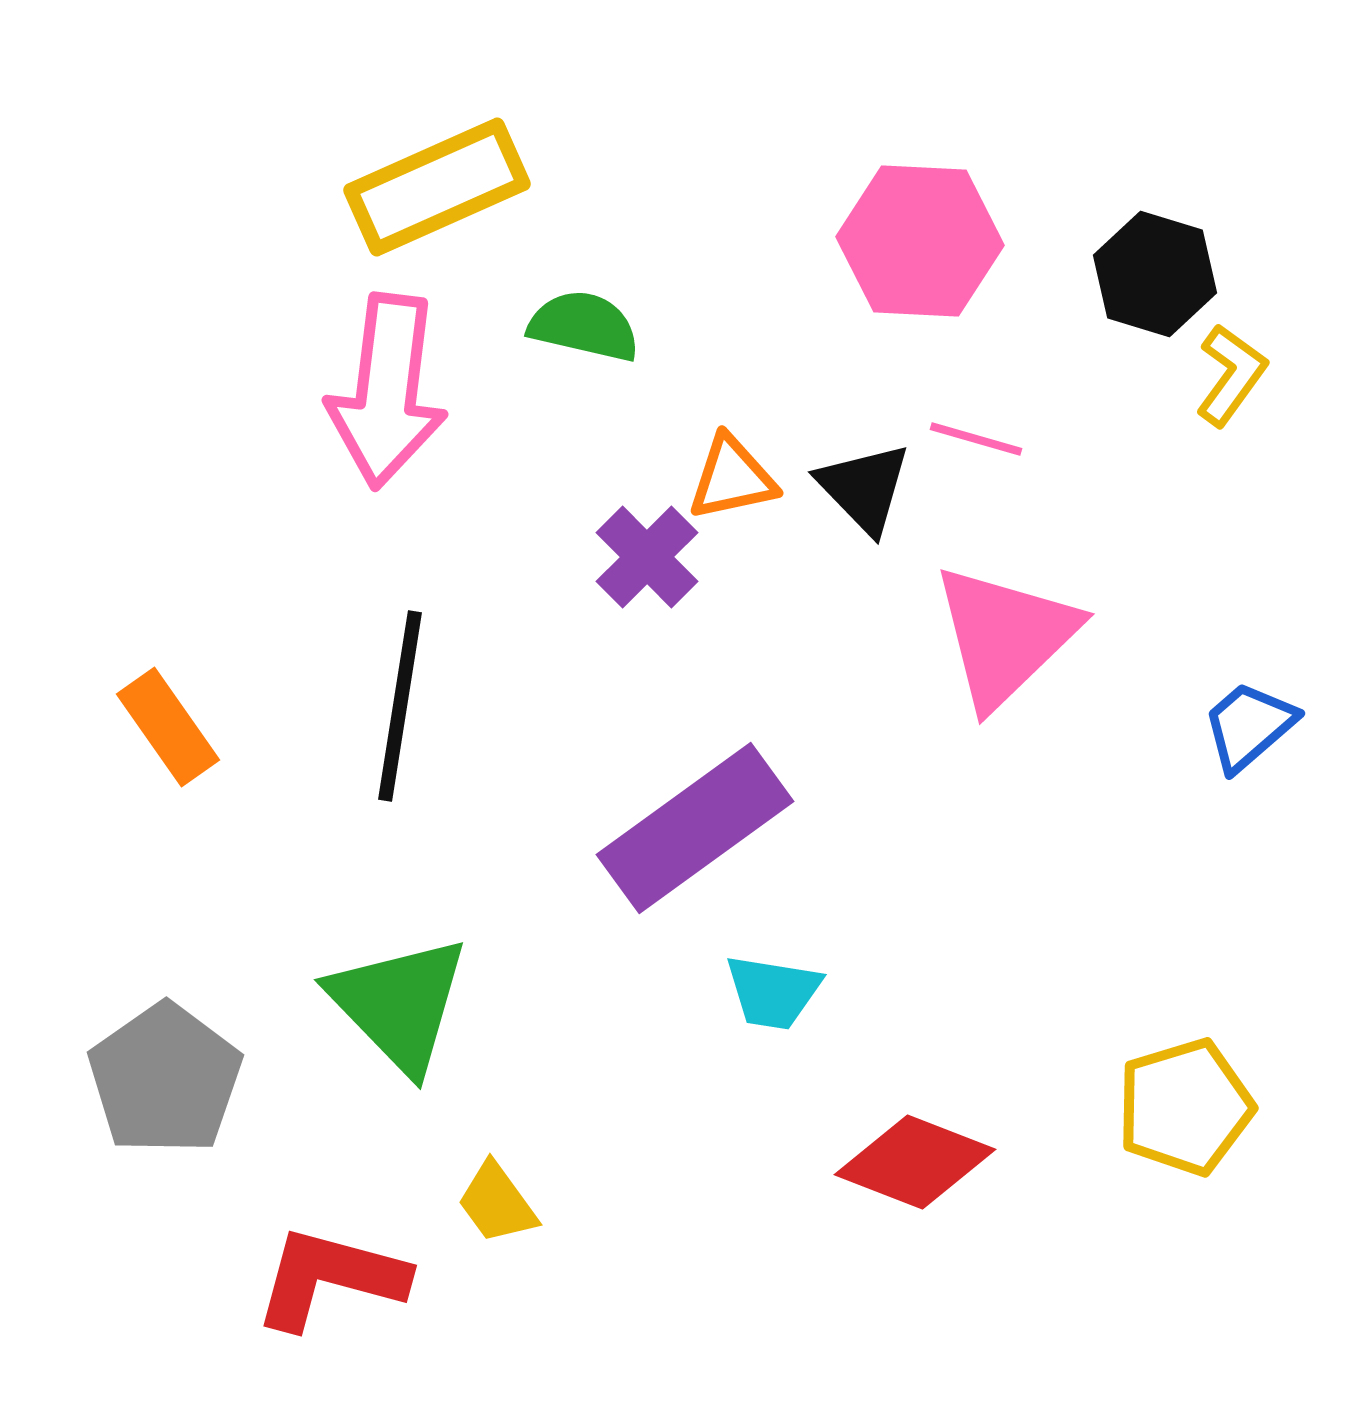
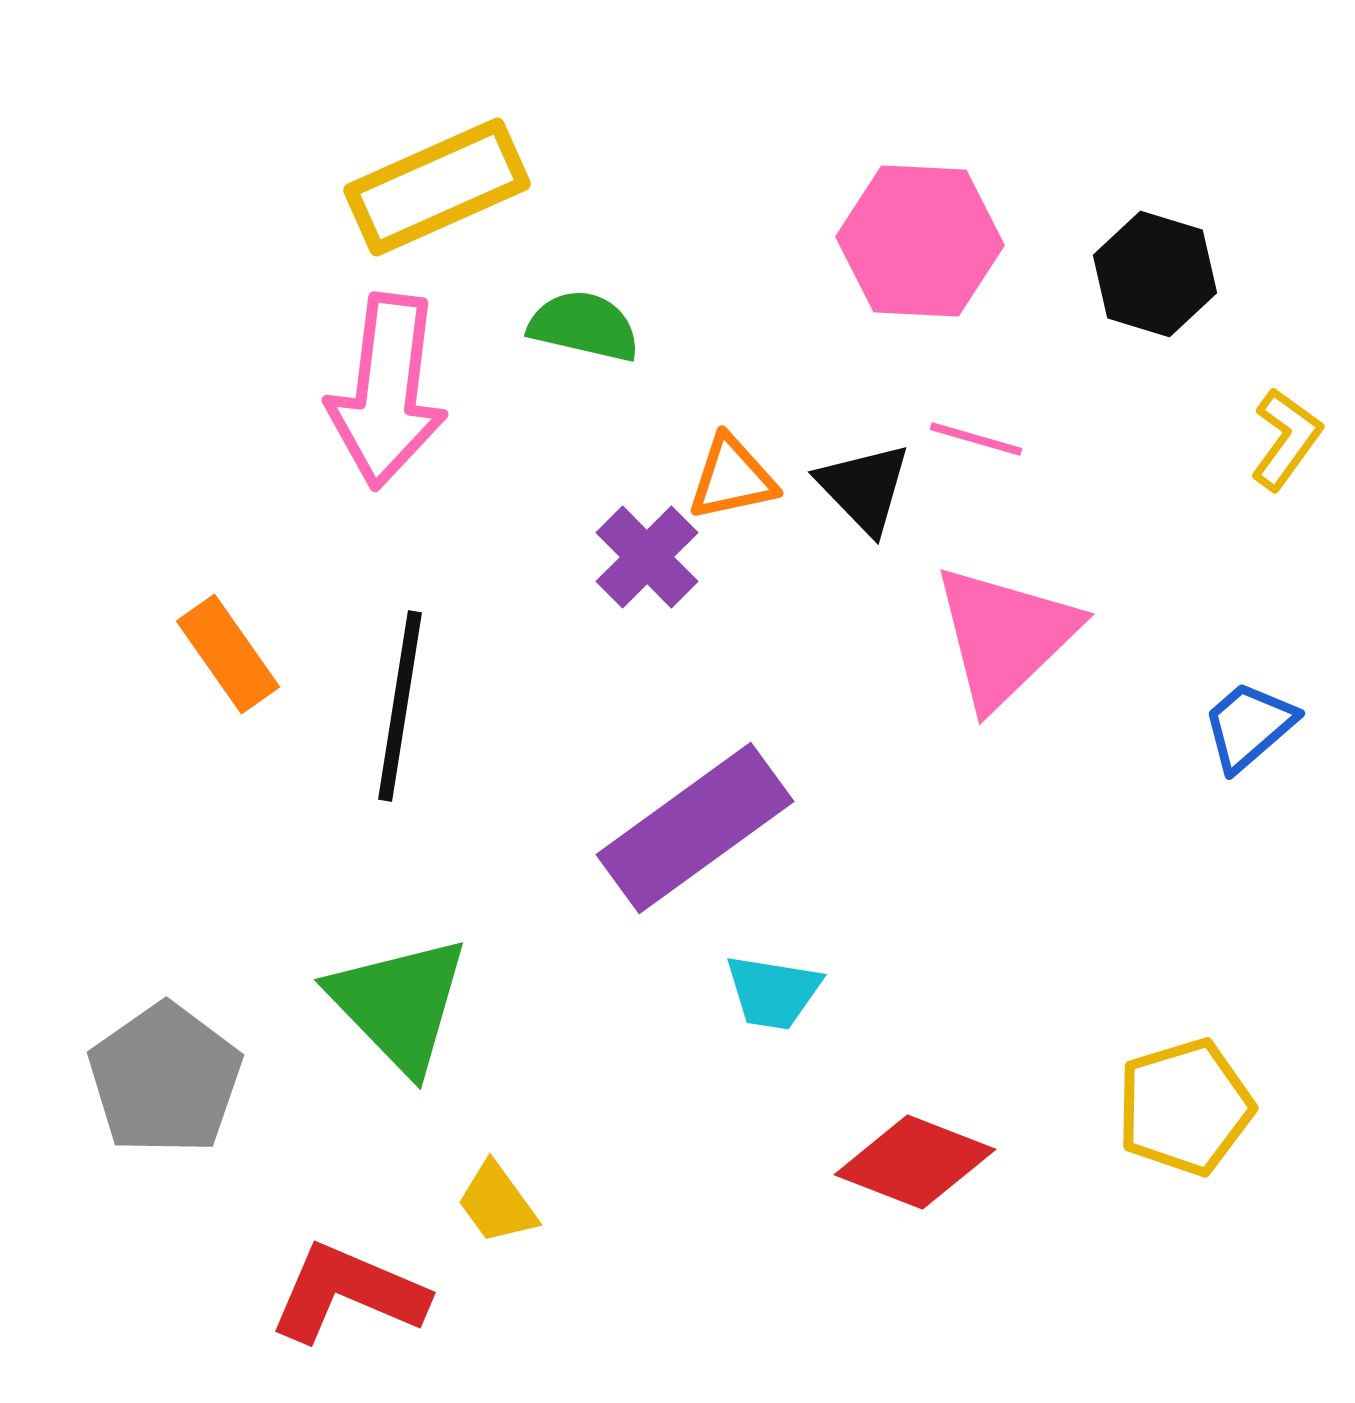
yellow L-shape: moved 55 px right, 64 px down
orange rectangle: moved 60 px right, 73 px up
red L-shape: moved 18 px right, 15 px down; rotated 8 degrees clockwise
